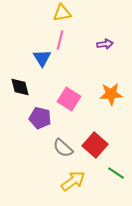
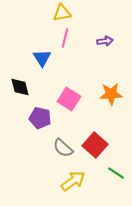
pink line: moved 5 px right, 2 px up
purple arrow: moved 3 px up
